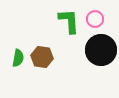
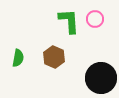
black circle: moved 28 px down
brown hexagon: moved 12 px right; rotated 15 degrees clockwise
